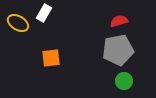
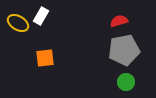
white rectangle: moved 3 px left, 3 px down
gray pentagon: moved 6 px right
orange square: moved 6 px left
green circle: moved 2 px right, 1 px down
